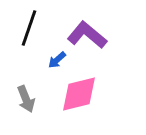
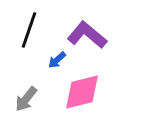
black line: moved 2 px down
pink diamond: moved 3 px right, 2 px up
gray arrow: rotated 60 degrees clockwise
